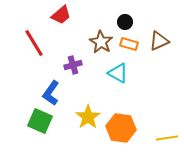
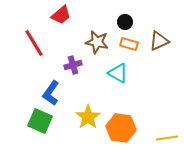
brown star: moved 4 px left; rotated 20 degrees counterclockwise
